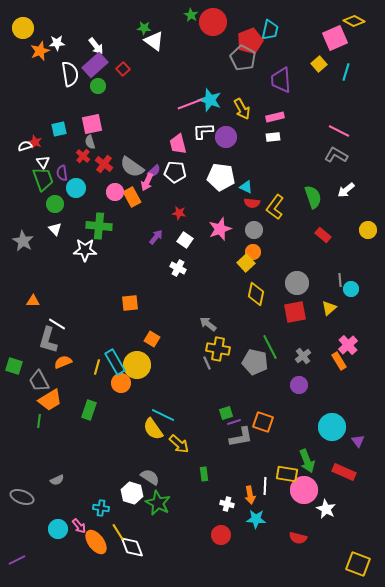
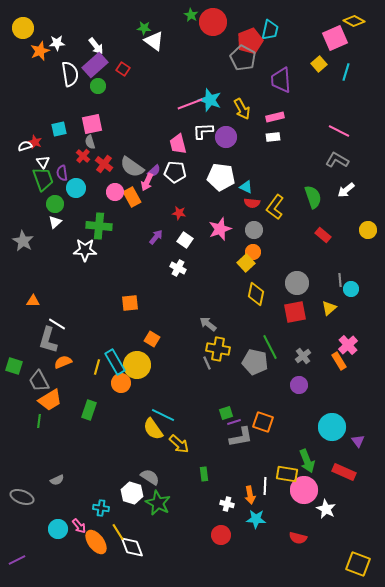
red square at (123, 69): rotated 16 degrees counterclockwise
gray L-shape at (336, 155): moved 1 px right, 5 px down
white triangle at (55, 229): moved 7 px up; rotated 32 degrees clockwise
